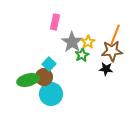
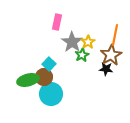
pink rectangle: moved 2 px right
orange line: rotated 10 degrees counterclockwise
brown star: moved 1 px left, 4 px down; rotated 25 degrees counterclockwise
